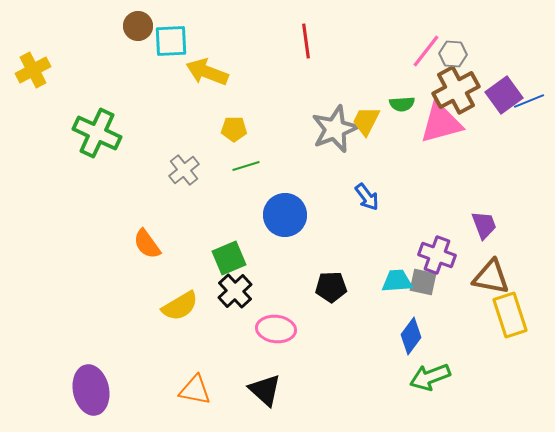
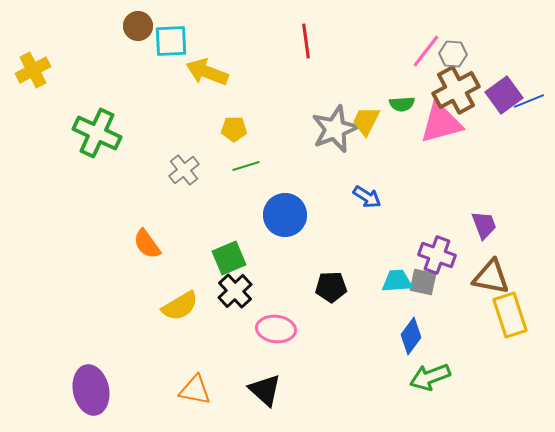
blue arrow: rotated 20 degrees counterclockwise
